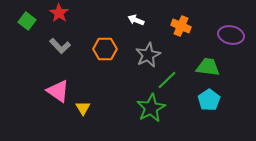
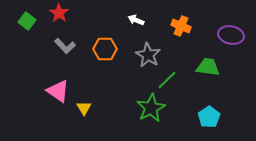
gray L-shape: moved 5 px right
gray star: rotated 15 degrees counterclockwise
cyan pentagon: moved 17 px down
yellow triangle: moved 1 px right
